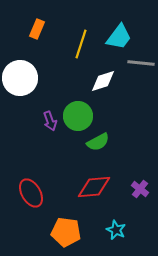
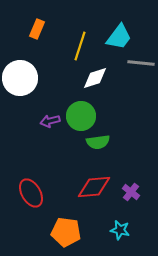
yellow line: moved 1 px left, 2 px down
white diamond: moved 8 px left, 3 px up
green circle: moved 3 px right
purple arrow: rotated 96 degrees clockwise
green semicircle: rotated 20 degrees clockwise
purple cross: moved 9 px left, 3 px down
cyan star: moved 4 px right; rotated 12 degrees counterclockwise
